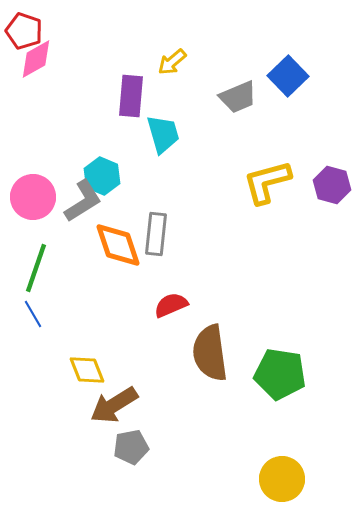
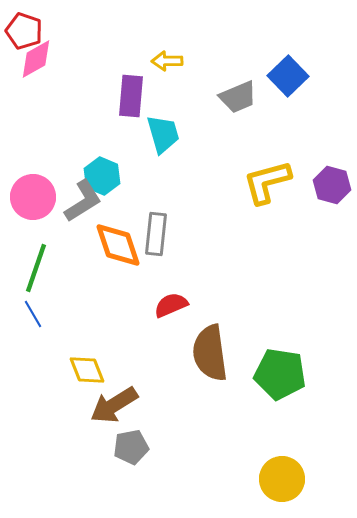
yellow arrow: moved 5 px left, 1 px up; rotated 40 degrees clockwise
